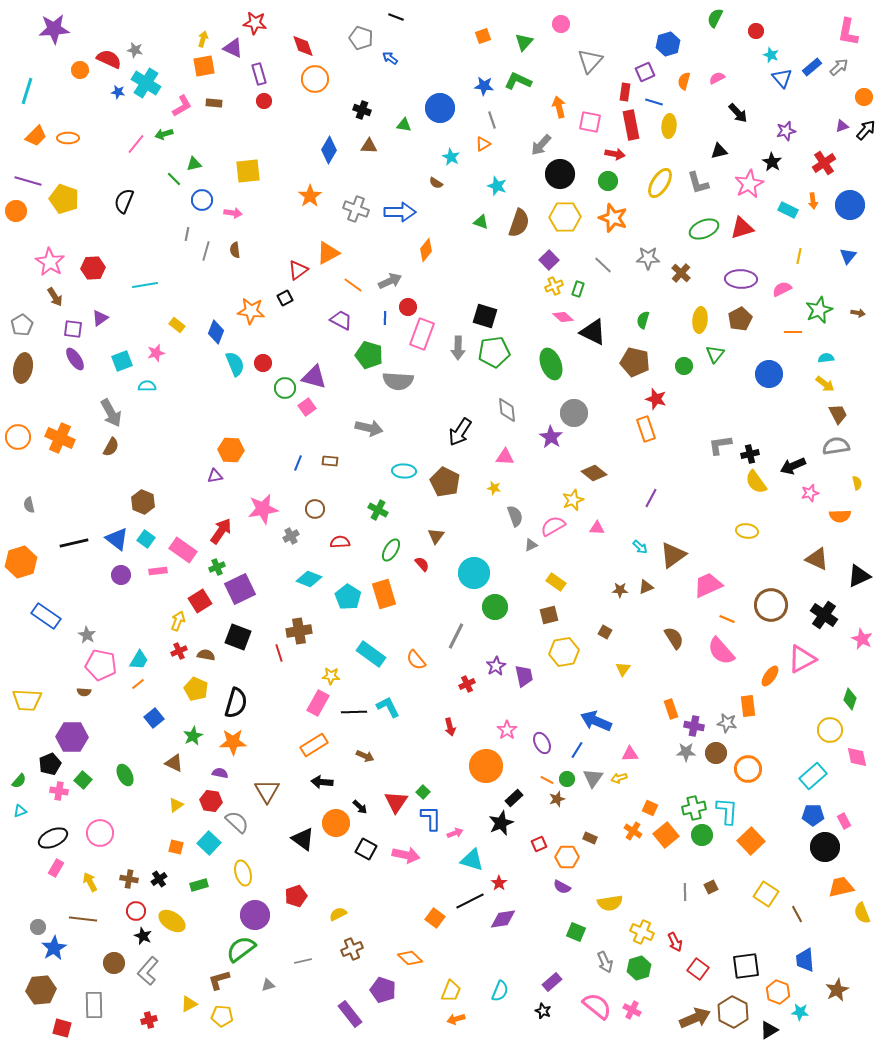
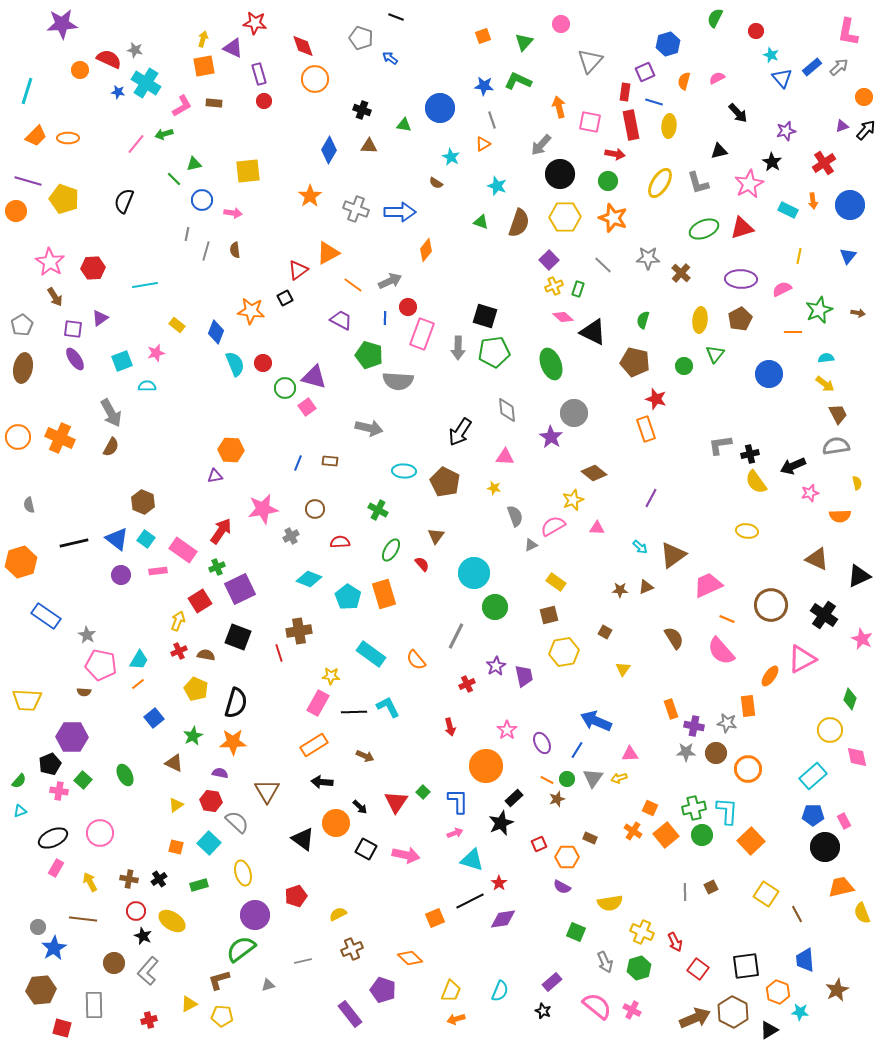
purple star at (54, 29): moved 8 px right, 5 px up
blue L-shape at (431, 818): moved 27 px right, 17 px up
orange square at (435, 918): rotated 30 degrees clockwise
